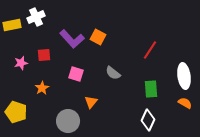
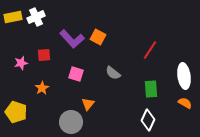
yellow rectangle: moved 1 px right, 8 px up
orange triangle: moved 3 px left, 2 px down
gray circle: moved 3 px right, 1 px down
